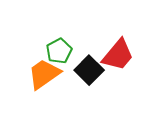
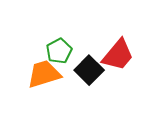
orange trapezoid: rotated 18 degrees clockwise
